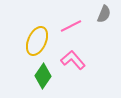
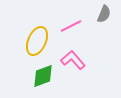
green diamond: rotated 35 degrees clockwise
